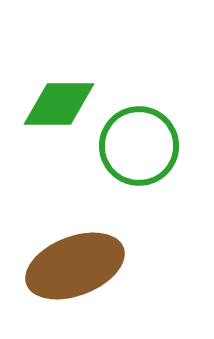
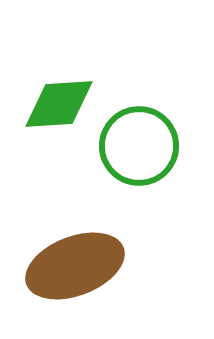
green diamond: rotated 4 degrees counterclockwise
